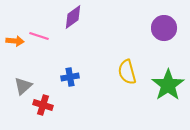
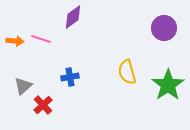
pink line: moved 2 px right, 3 px down
red cross: rotated 30 degrees clockwise
